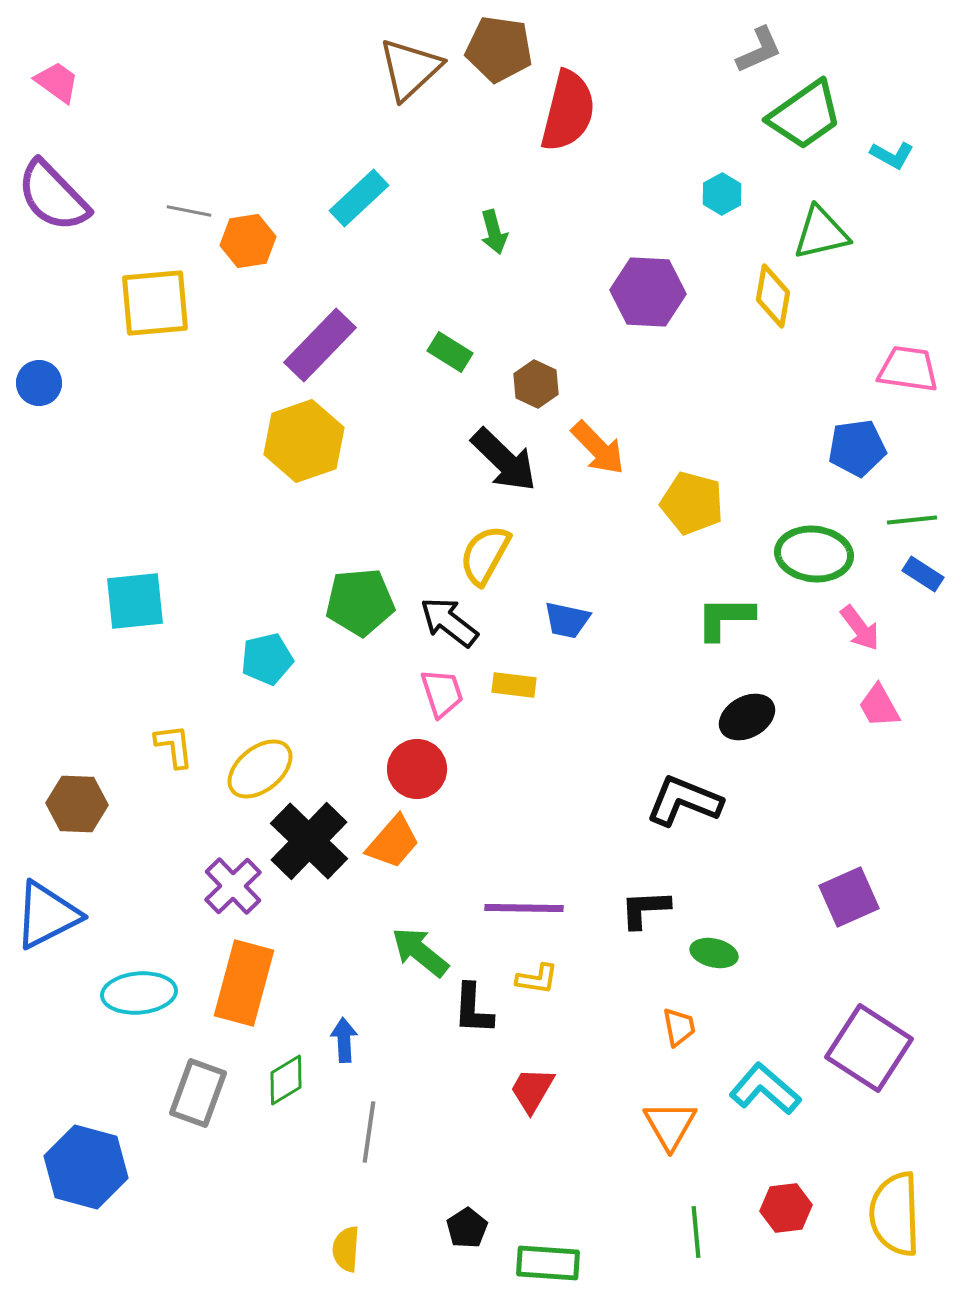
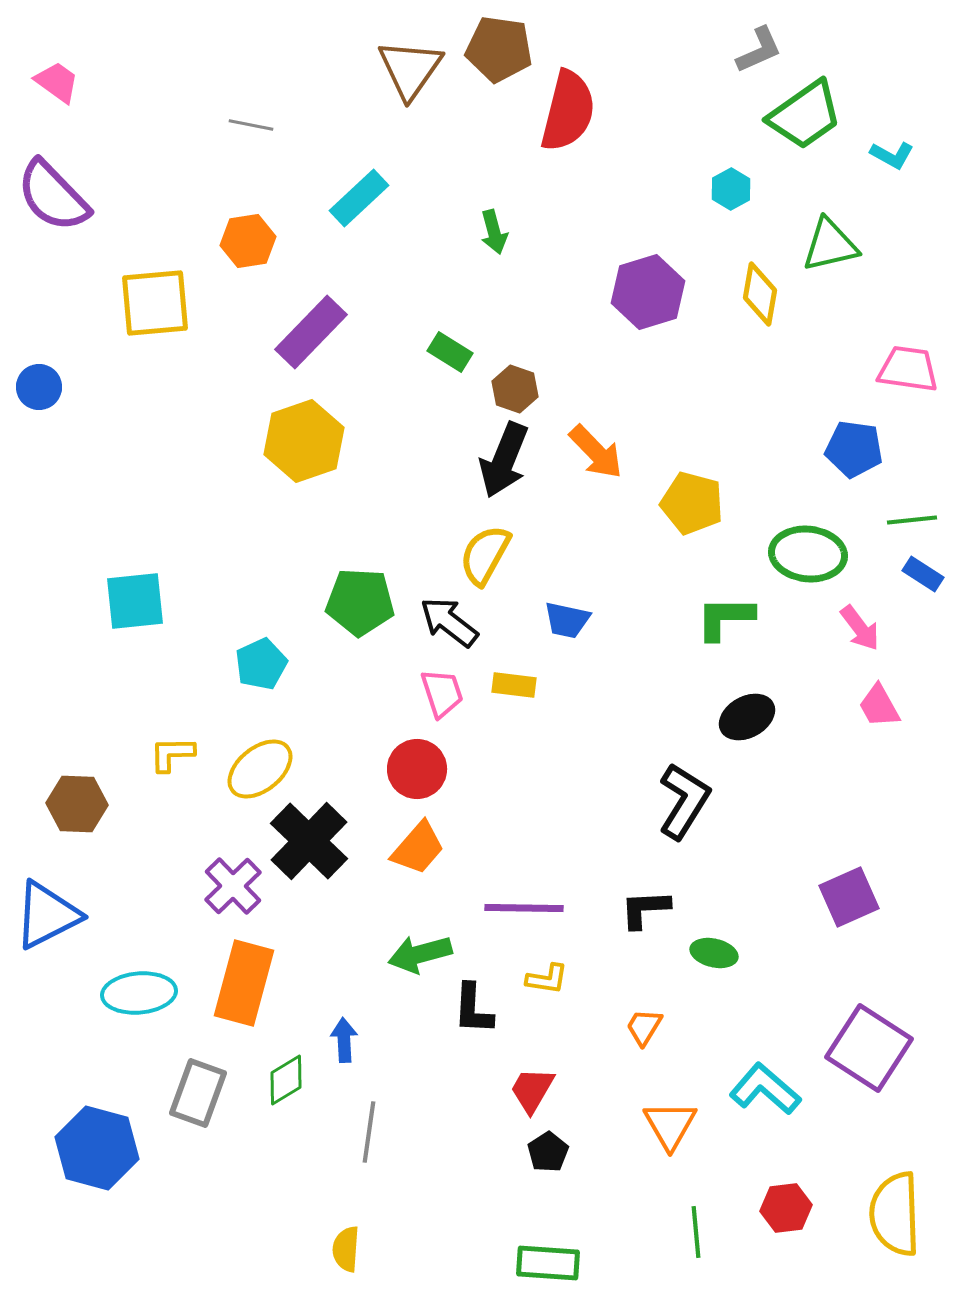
brown triangle at (410, 69): rotated 12 degrees counterclockwise
cyan hexagon at (722, 194): moved 9 px right, 5 px up
gray line at (189, 211): moved 62 px right, 86 px up
green triangle at (821, 233): moved 9 px right, 12 px down
purple hexagon at (648, 292): rotated 20 degrees counterclockwise
yellow diamond at (773, 296): moved 13 px left, 2 px up
purple rectangle at (320, 345): moved 9 px left, 13 px up
blue circle at (39, 383): moved 4 px down
brown hexagon at (536, 384): moved 21 px left, 5 px down; rotated 6 degrees counterclockwise
orange arrow at (598, 448): moved 2 px left, 4 px down
blue pentagon at (857, 448): moved 3 px left, 1 px down; rotated 16 degrees clockwise
black arrow at (504, 460): rotated 68 degrees clockwise
green ellipse at (814, 554): moved 6 px left
green pentagon at (360, 602): rotated 8 degrees clockwise
cyan pentagon at (267, 659): moved 6 px left, 5 px down; rotated 12 degrees counterclockwise
yellow L-shape at (174, 746): moved 2 px left, 8 px down; rotated 84 degrees counterclockwise
black L-shape at (684, 801): rotated 100 degrees clockwise
orange trapezoid at (393, 842): moved 25 px right, 6 px down
green arrow at (420, 952): moved 2 px down; rotated 54 degrees counterclockwise
yellow L-shape at (537, 979): moved 10 px right
orange trapezoid at (679, 1027): moved 35 px left; rotated 138 degrees counterclockwise
blue hexagon at (86, 1167): moved 11 px right, 19 px up
black pentagon at (467, 1228): moved 81 px right, 76 px up
